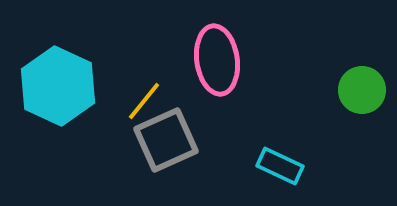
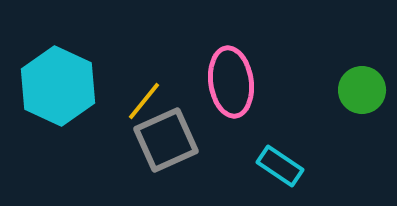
pink ellipse: moved 14 px right, 22 px down
cyan rectangle: rotated 9 degrees clockwise
